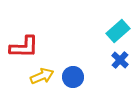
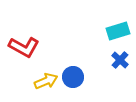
cyan rectangle: rotated 25 degrees clockwise
red L-shape: rotated 28 degrees clockwise
yellow arrow: moved 4 px right, 5 px down
